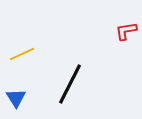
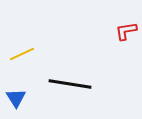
black line: rotated 72 degrees clockwise
